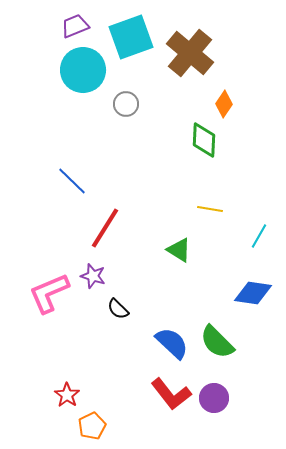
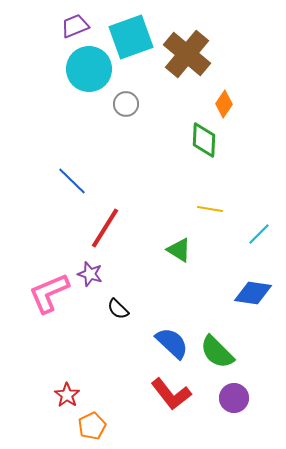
brown cross: moved 3 px left, 1 px down
cyan circle: moved 6 px right, 1 px up
cyan line: moved 2 px up; rotated 15 degrees clockwise
purple star: moved 3 px left, 2 px up
green semicircle: moved 10 px down
purple circle: moved 20 px right
